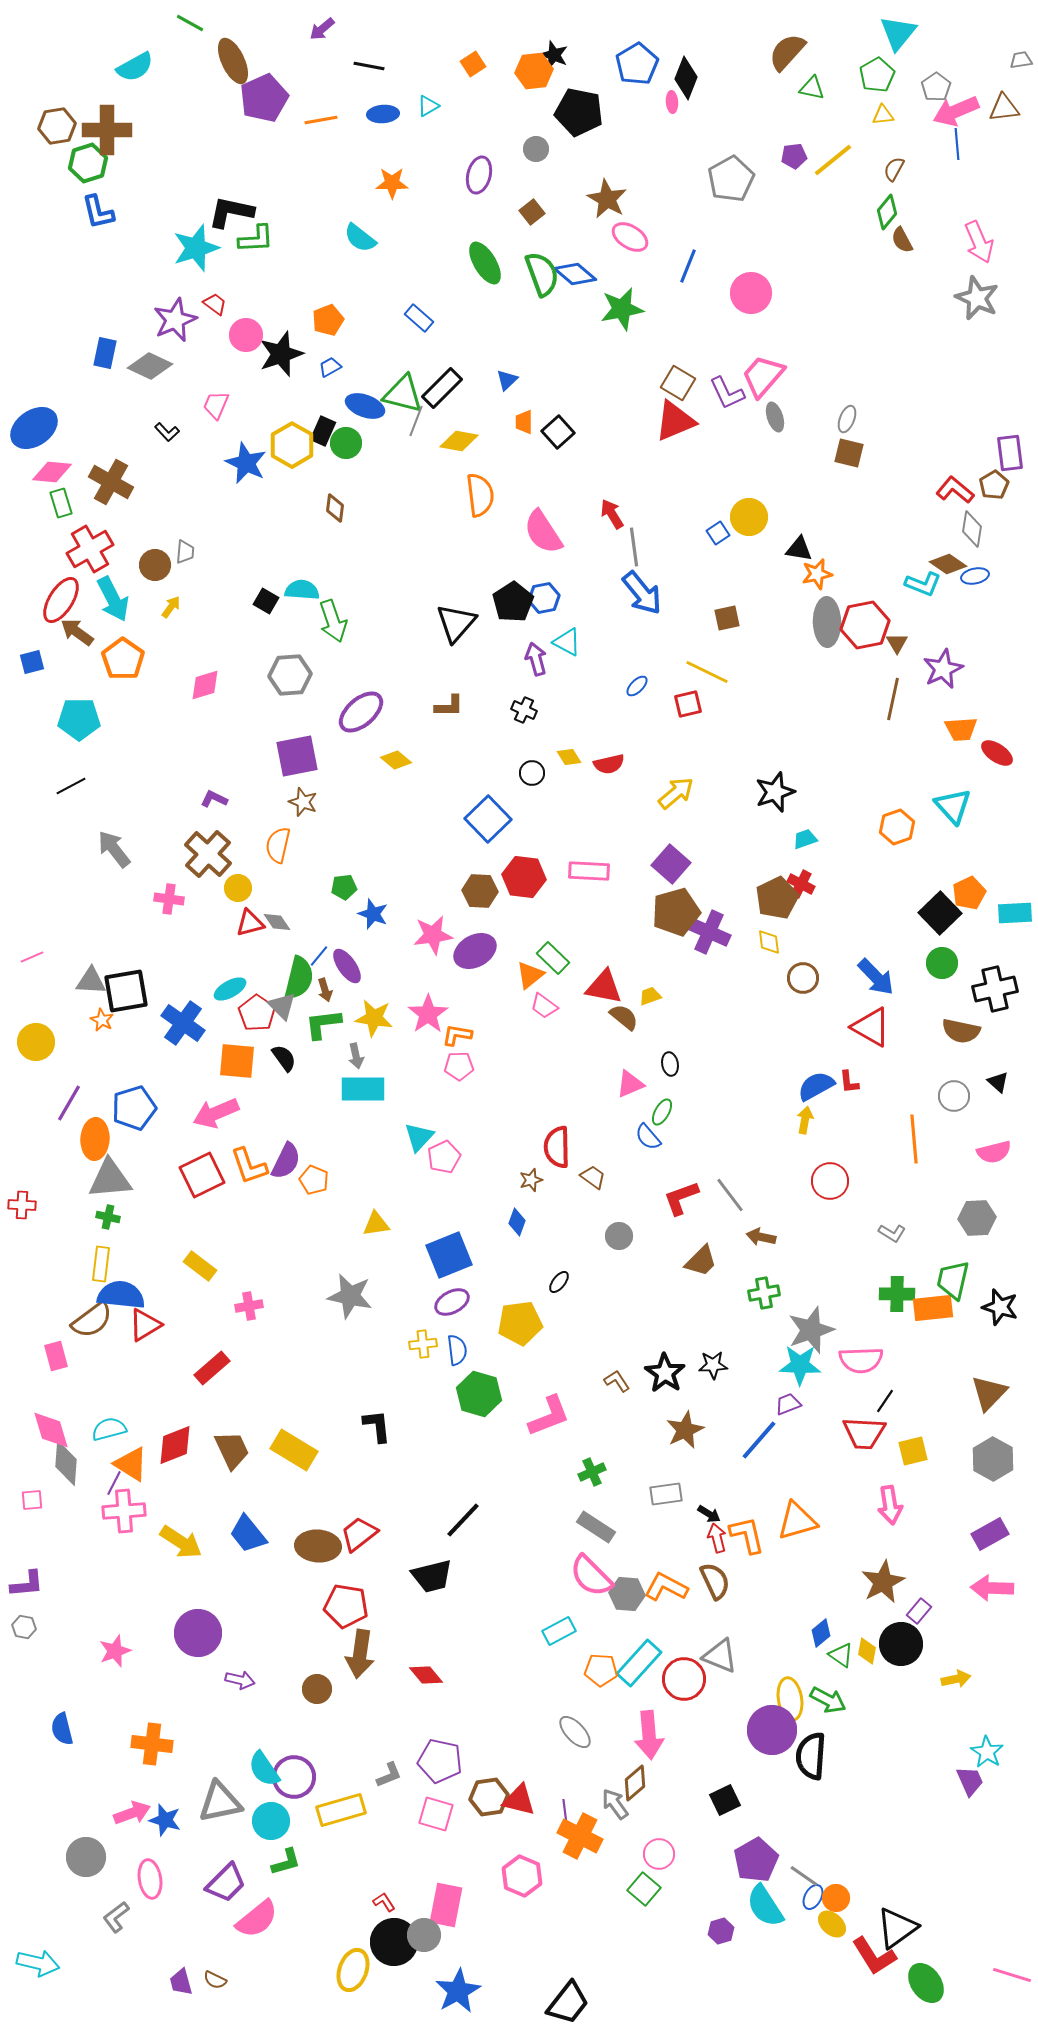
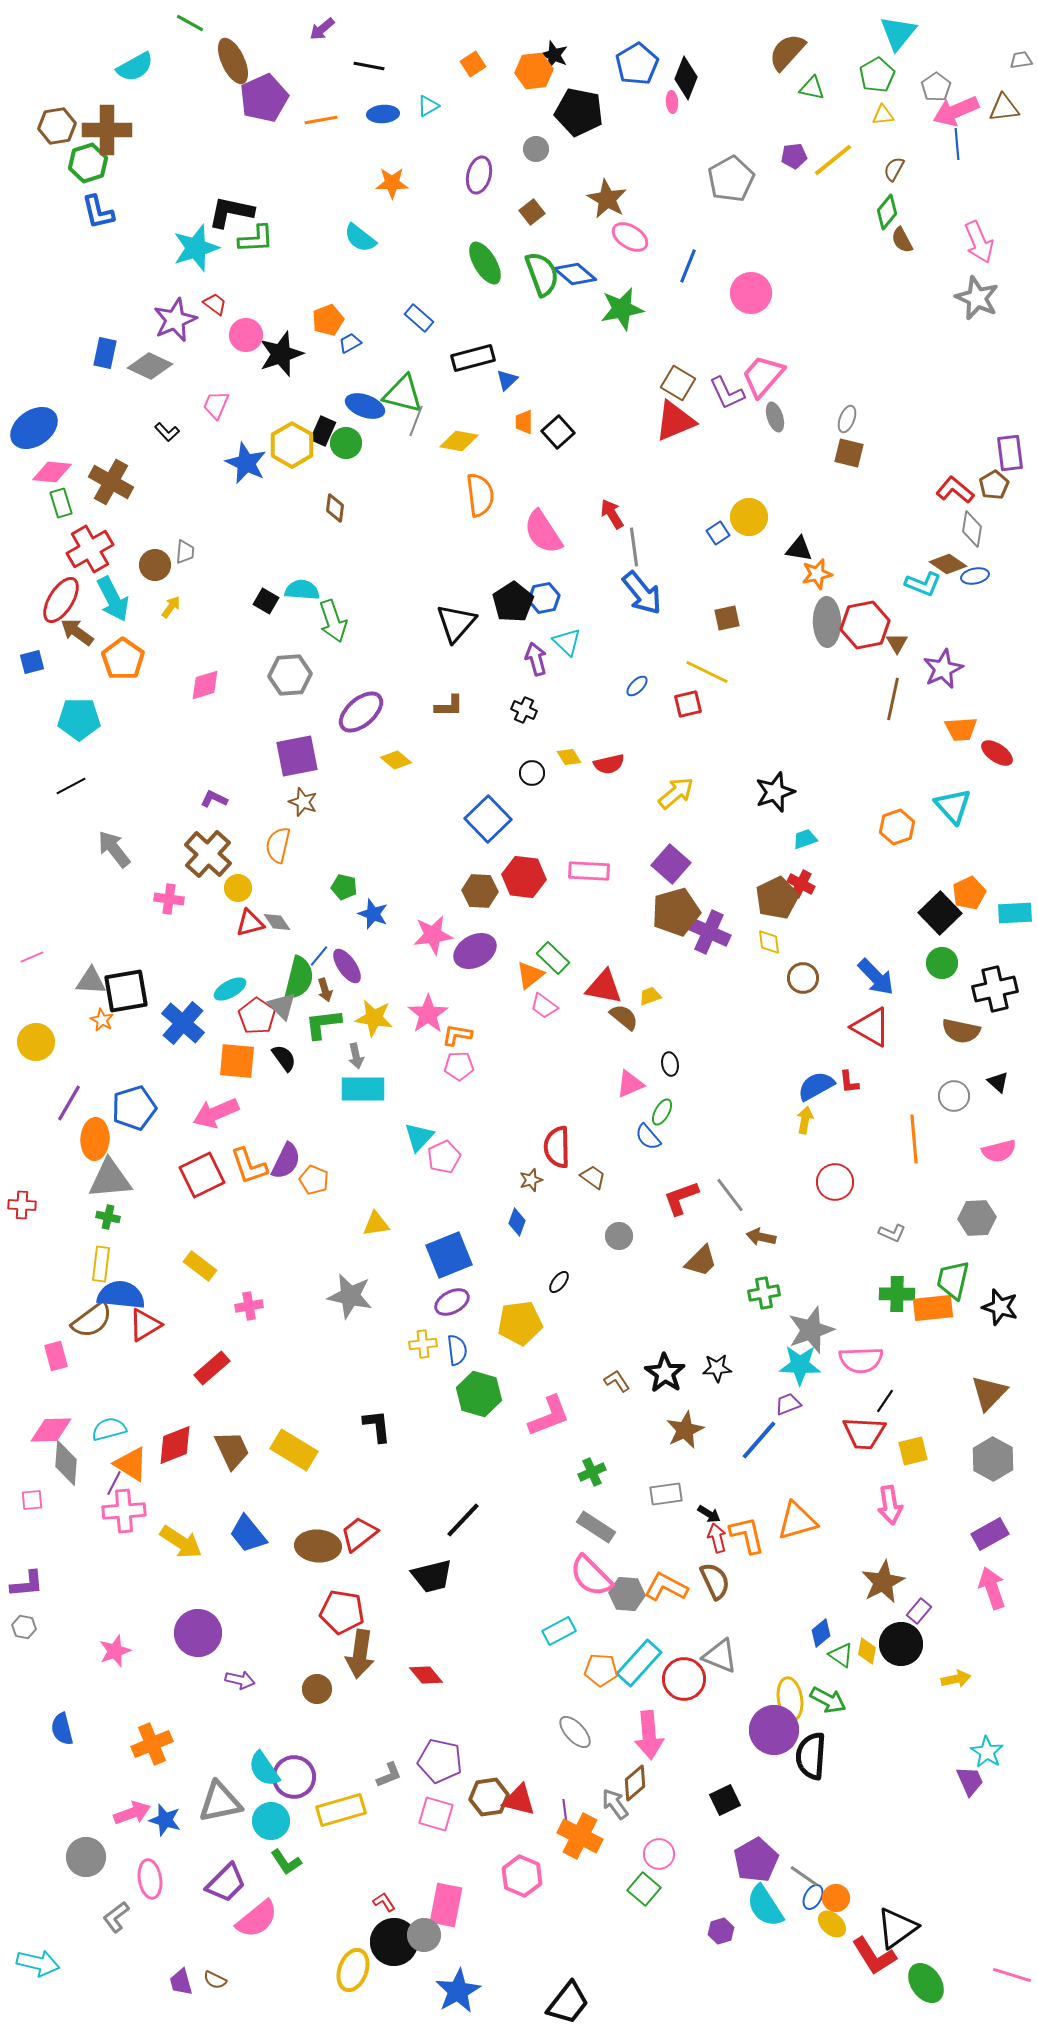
blue trapezoid at (330, 367): moved 20 px right, 24 px up
black rectangle at (442, 388): moved 31 px right, 30 px up; rotated 30 degrees clockwise
cyan triangle at (567, 642): rotated 16 degrees clockwise
green pentagon at (344, 887): rotated 20 degrees clockwise
red pentagon at (257, 1013): moved 3 px down
blue cross at (183, 1023): rotated 6 degrees clockwise
pink semicircle at (994, 1152): moved 5 px right, 1 px up
red circle at (830, 1181): moved 5 px right, 1 px down
gray L-shape at (892, 1233): rotated 8 degrees counterclockwise
black star at (713, 1365): moved 4 px right, 3 px down
pink diamond at (51, 1430): rotated 75 degrees counterclockwise
pink arrow at (992, 1588): rotated 69 degrees clockwise
red pentagon at (346, 1606): moved 4 px left, 6 px down
purple circle at (772, 1730): moved 2 px right
orange cross at (152, 1744): rotated 30 degrees counterclockwise
green L-shape at (286, 1862): rotated 72 degrees clockwise
